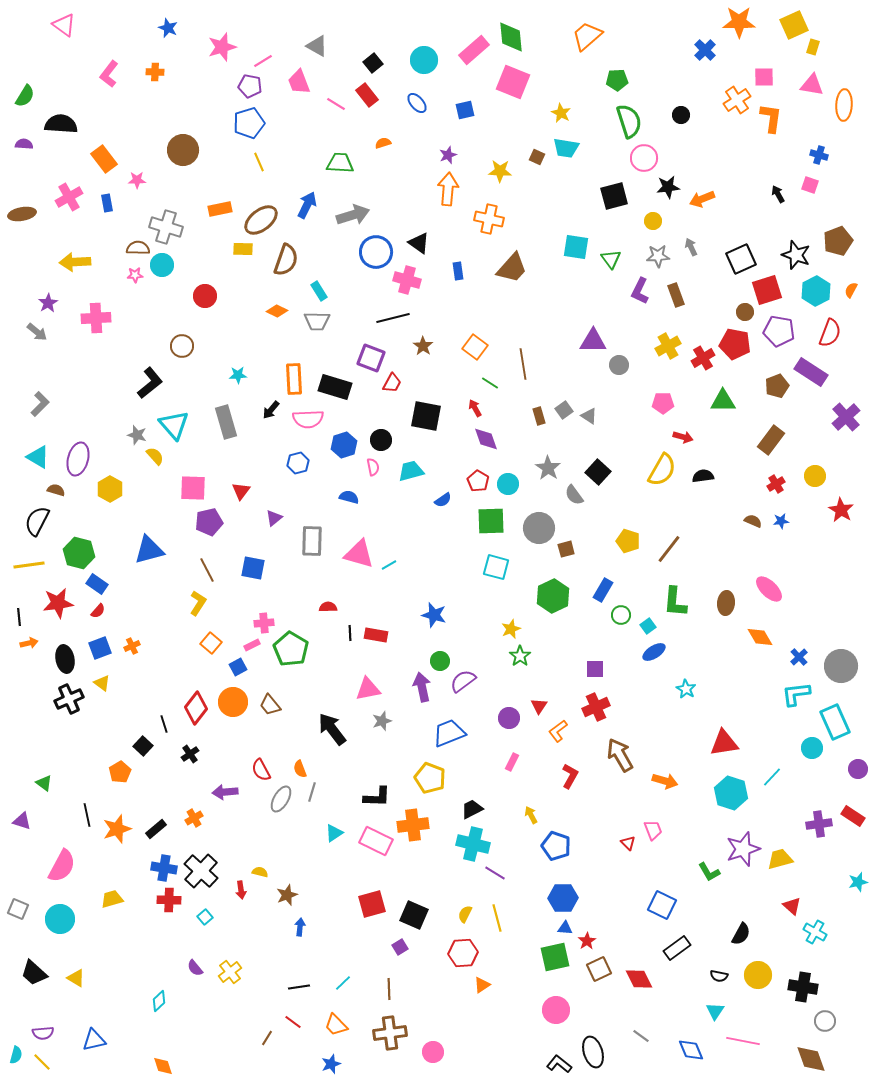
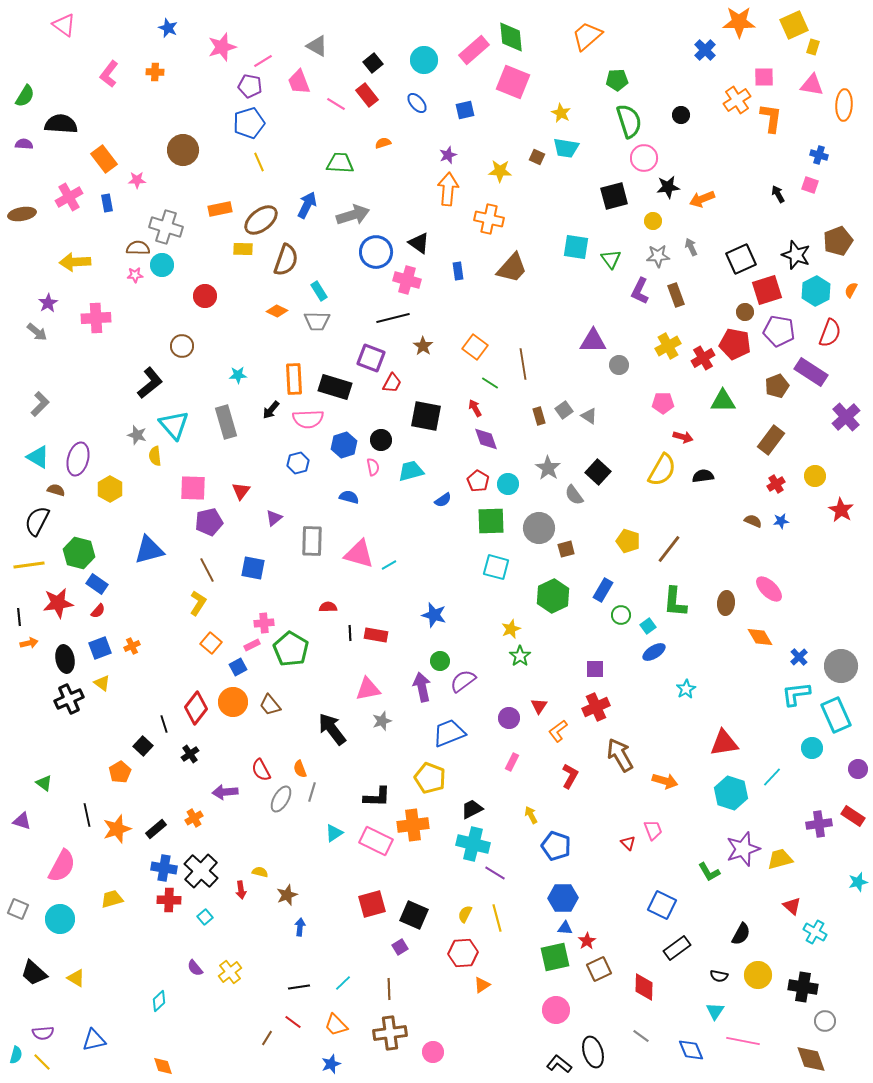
yellow semicircle at (155, 456): rotated 144 degrees counterclockwise
cyan star at (686, 689): rotated 12 degrees clockwise
cyan rectangle at (835, 722): moved 1 px right, 7 px up
red diamond at (639, 979): moved 5 px right, 8 px down; rotated 28 degrees clockwise
